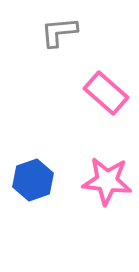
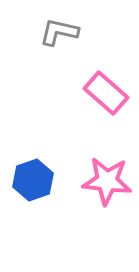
gray L-shape: rotated 18 degrees clockwise
